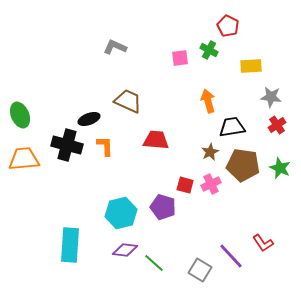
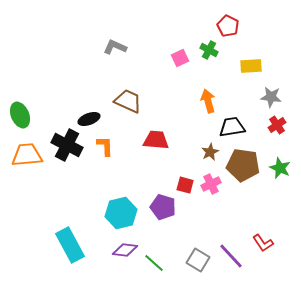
pink square: rotated 18 degrees counterclockwise
black cross: rotated 12 degrees clockwise
orange trapezoid: moved 3 px right, 4 px up
cyan rectangle: rotated 32 degrees counterclockwise
gray square: moved 2 px left, 10 px up
